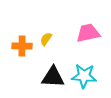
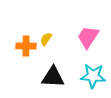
pink trapezoid: moved 4 px down; rotated 45 degrees counterclockwise
orange cross: moved 4 px right
cyan star: moved 9 px right
